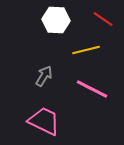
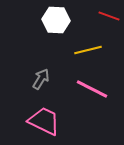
red line: moved 6 px right, 3 px up; rotated 15 degrees counterclockwise
yellow line: moved 2 px right
gray arrow: moved 3 px left, 3 px down
